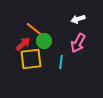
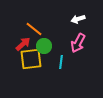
green circle: moved 5 px down
